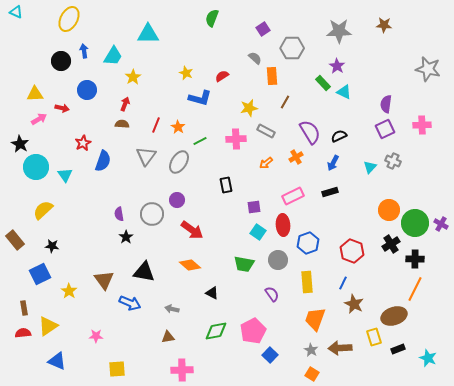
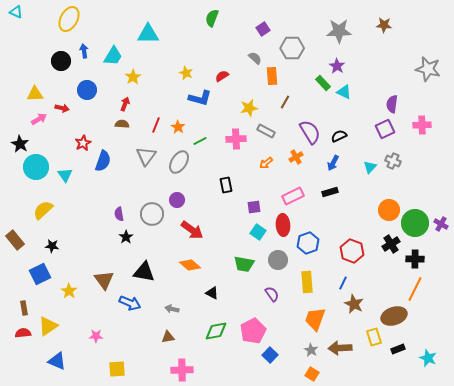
purple semicircle at (386, 104): moved 6 px right
